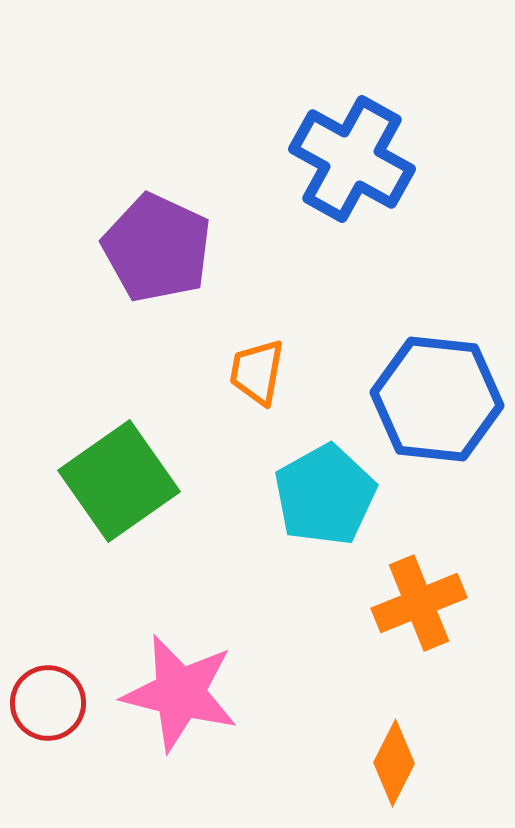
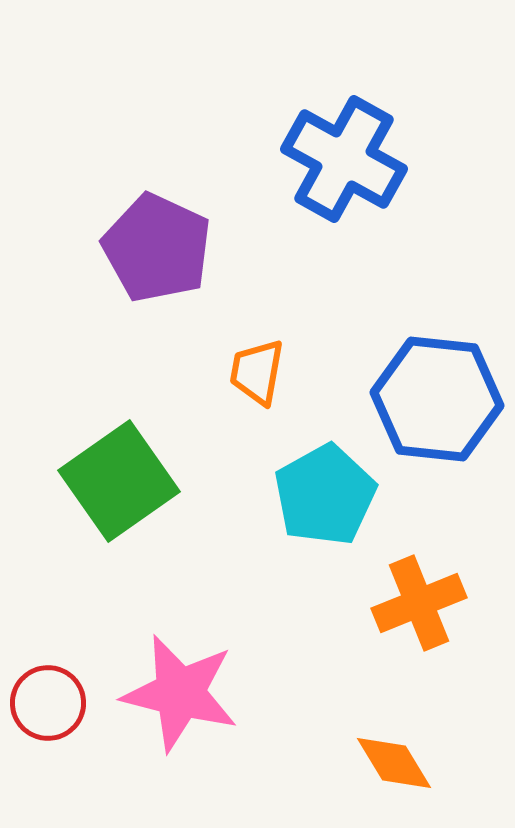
blue cross: moved 8 px left
orange diamond: rotated 58 degrees counterclockwise
